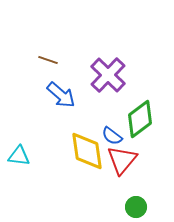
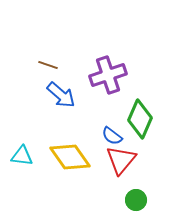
brown line: moved 5 px down
purple cross: rotated 27 degrees clockwise
green diamond: rotated 30 degrees counterclockwise
yellow diamond: moved 17 px left, 6 px down; rotated 27 degrees counterclockwise
cyan triangle: moved 3 px right
red triangle: moved 1 px left
green circle: moved 7 px up
